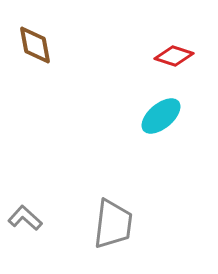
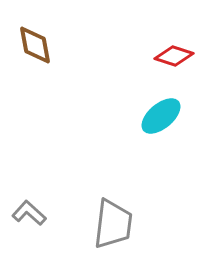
gray L-shape: moved 4 px right, 5 px up
